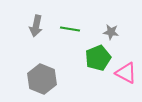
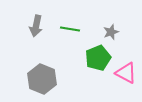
gray star: rotated 28 degrees counterclockwise
